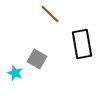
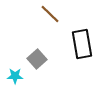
gray square: rotated 18 degrees clockwise
cyan star: moved 3 px down; rotated 21 degrees counterclockwise
